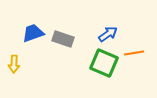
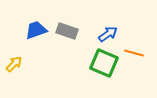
blue trapezoid: moved 3 px right, 3 px up
gray rectangle: moved 4 px right, 8 px up
orange line: rotated 24 degrees clockwise
yellow arrow: rotated 138 degrees counterclockwise
